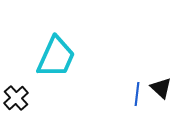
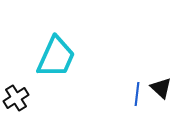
black cross: rotated 10 degrees clockwise
